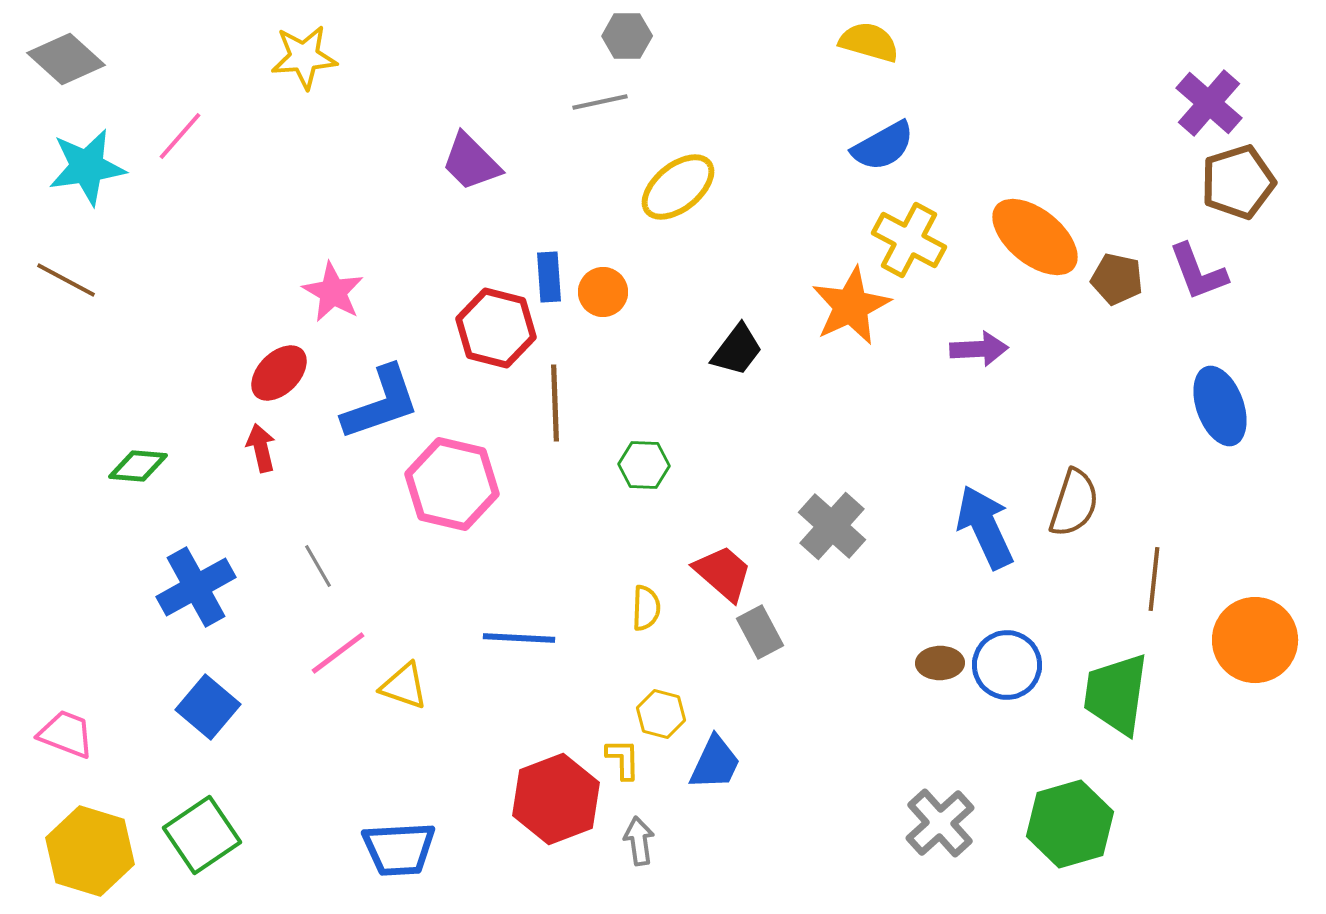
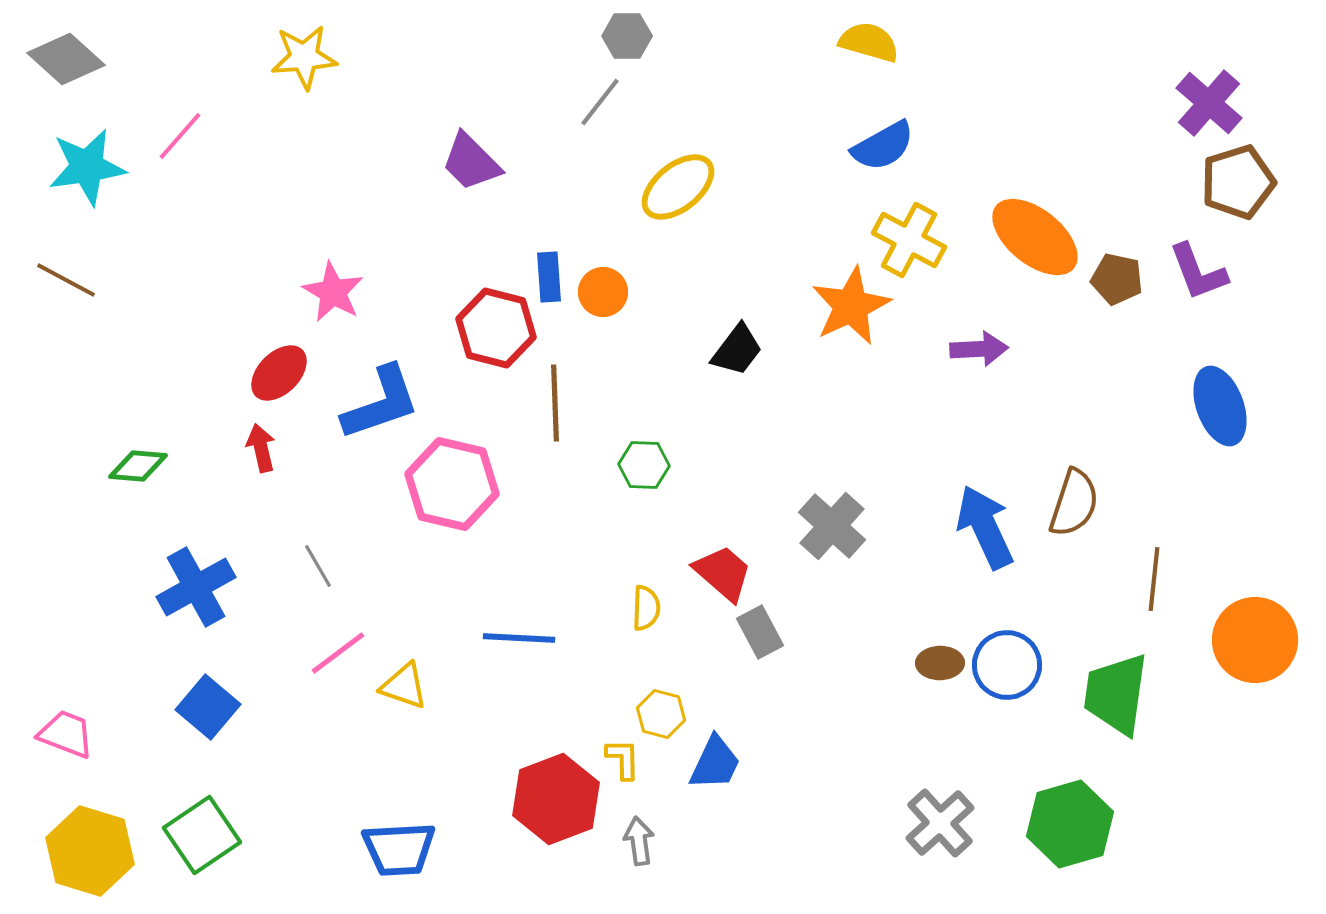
gray line at (600, 102): rotated 40 degrees counterclockwise
